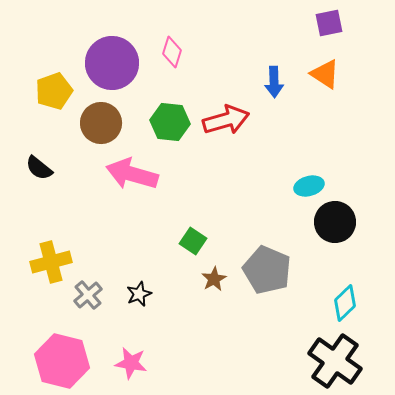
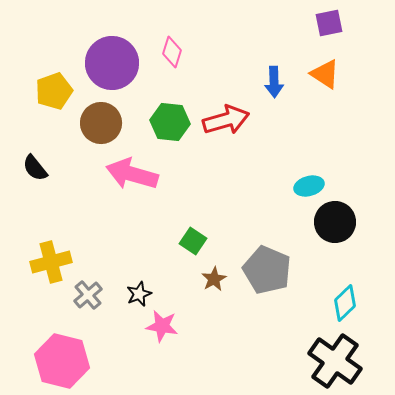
black semicircle: moved 4 px left; rotated 12 degrees clockwise
pink star: moved 31 px right, 37 px up
